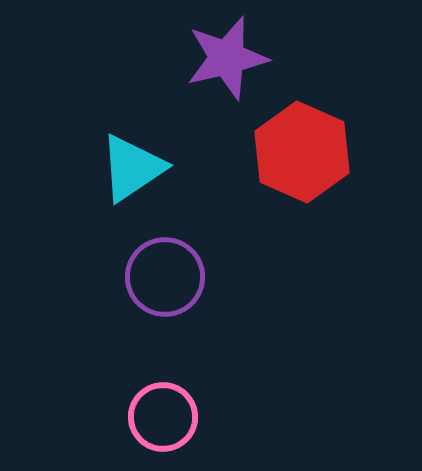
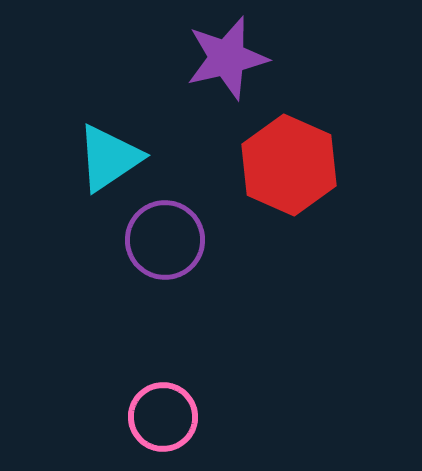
red hexagon: moved 13 px left, 13 px down
cyan triangle: moved 23 px left, 10 px up
purple circle: moved 37 px up
